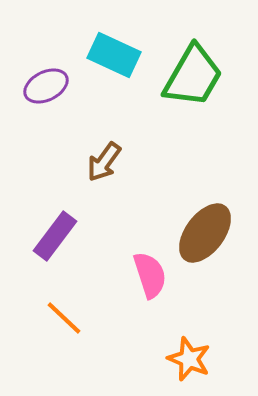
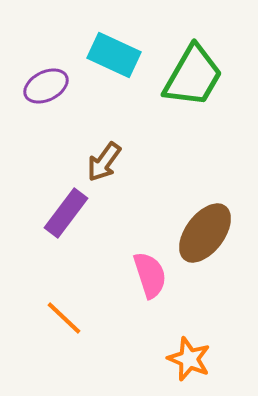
purple rectangle: moved 11 px right, 23 px up
